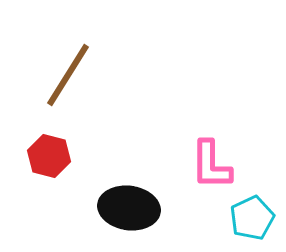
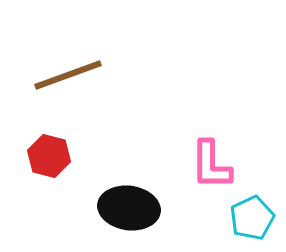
brown line: rotated 38 degrees clockwise
